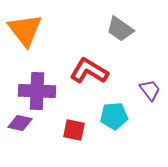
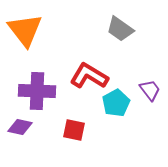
red L-shape: moved 5 px down
cyan pentagon: moved 2 px right, 13 px up; rotated 24 degrees counterclockwise
purple diamond: moved 4 px down
